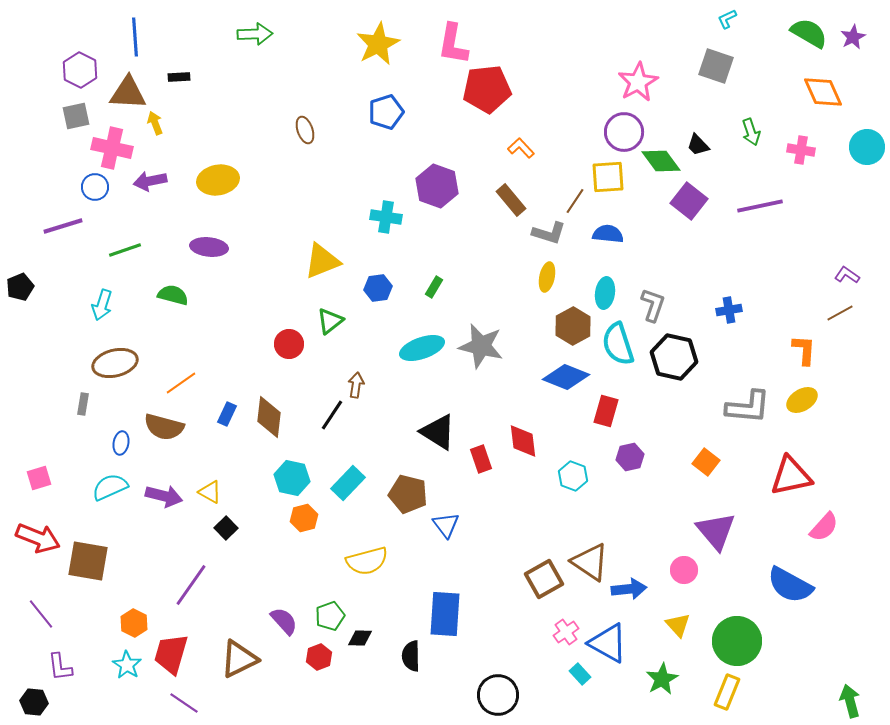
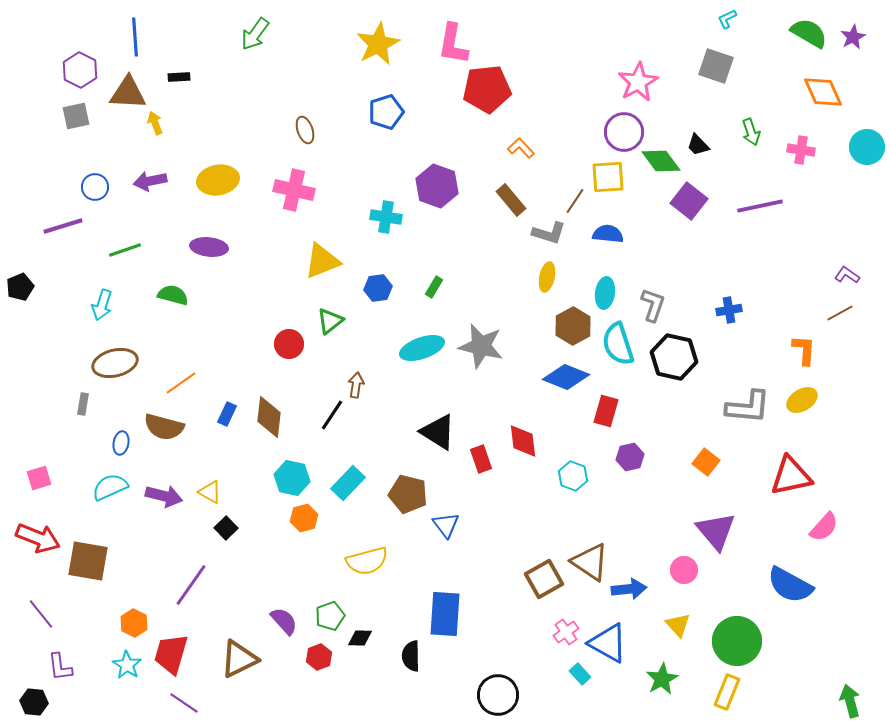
green arrow at (255, 34): rotated 128 degrees clockwise
pink cross at (112, 148): moved 182 px right, 42 px down
